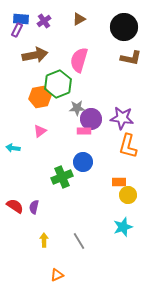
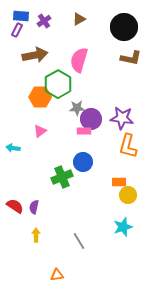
blue rectangle: moved 3 px up
green hexagon: rotated 8 degrees counterclockwise
orange hexagon: rotated 10 degrees clockwise
yellow arrow: moved 8 px left, 5 px up
orange triangle: rotated 16 degrees clockwise
